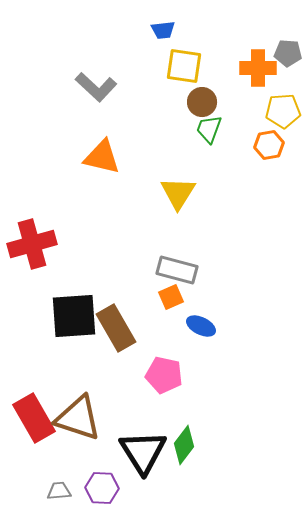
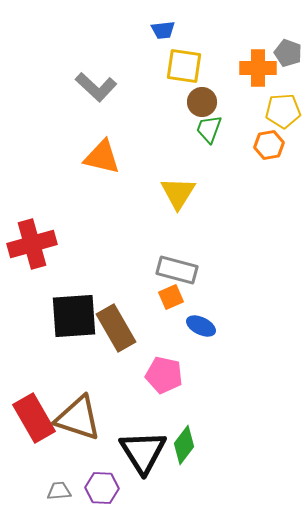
gray pentagon: rotated 16 degrees clockwise
